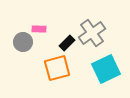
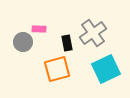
gray cross: moved 1 px right
black rectangle: rotated 56 degrees counterclockwise
orange square: moved 1 px down
